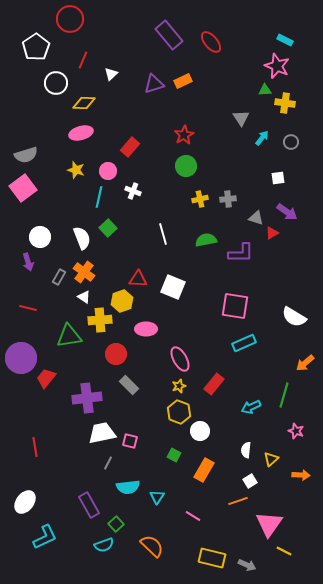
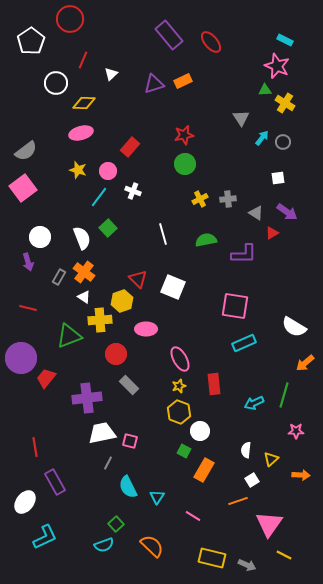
white pentagon at (36, 47): moved 5 px left, 6 px up
yellow cross at (285, 103): rotated 24 degrees clockwise
red star at (184, 135): rotated 18 degrees clockwise
gray circle at (291, 142): moved 8 px left
gray semicircle at (26, 155): moved 4 px up; rotated 20 degrees counterclockwise
green circle at (186, 166): moved 1 px left, 2 px up
yellow star at (76, 170): moved 2 px right
cyan line at (99, 197): rotated 25 degrees clockwise
yellow cross at (200, 199): rotated 14 degrees counterclockwise
gray triangle at (256, 218): moved 5 px up; rotated 14 degrees clockwise
purple L-shape at (241, 253): moved 3 px right, 1 px down
red triangle at (138, 279): rotated 42 degrees clockwise
white semicircle at (294, 317): moved 10 px down
green triangle at (69, 336): rotated 12 degrees counterclockwise
red rectangle at (214, 384): rotated 45 degrees counterclockwise
cyan arrow at (251, 407): moved 3 px right, 4 px up
pink star at (296, 431): rotated 21 degrees counterclockwise
green square at (174, 455): moved 10 px right, 4 px up
white square at (250, 481): moved 2 px right, 1 px up
cyan semicircle at (128, 487): rotated 70 degrees clockwise
purple rectangle at (89, 505): moved 34 px left, 23 px up
yellow line at (284, 551): moved 4 px down
